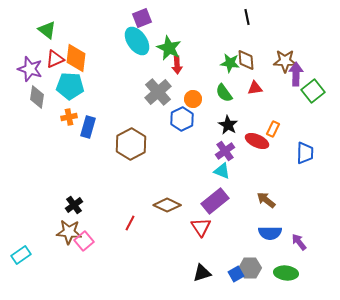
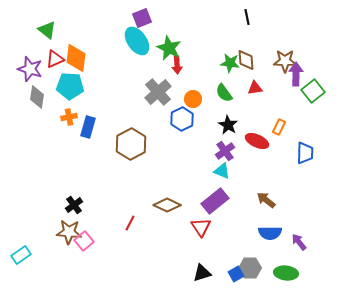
orange rectangle at (273, 129): moved 6 px right, 2 px up
